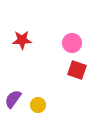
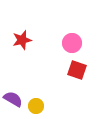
red star: rotated 12 degrees counterclockwise
purple semicircle: rotated 84 degrees clockwise
yellow circle: moved 2 px left, 1 px down
